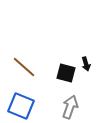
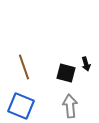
brown line: rotated 30 degrees clockwise
gray arrow: moved 1 px up; rotated 25 degrees counterclockwise
